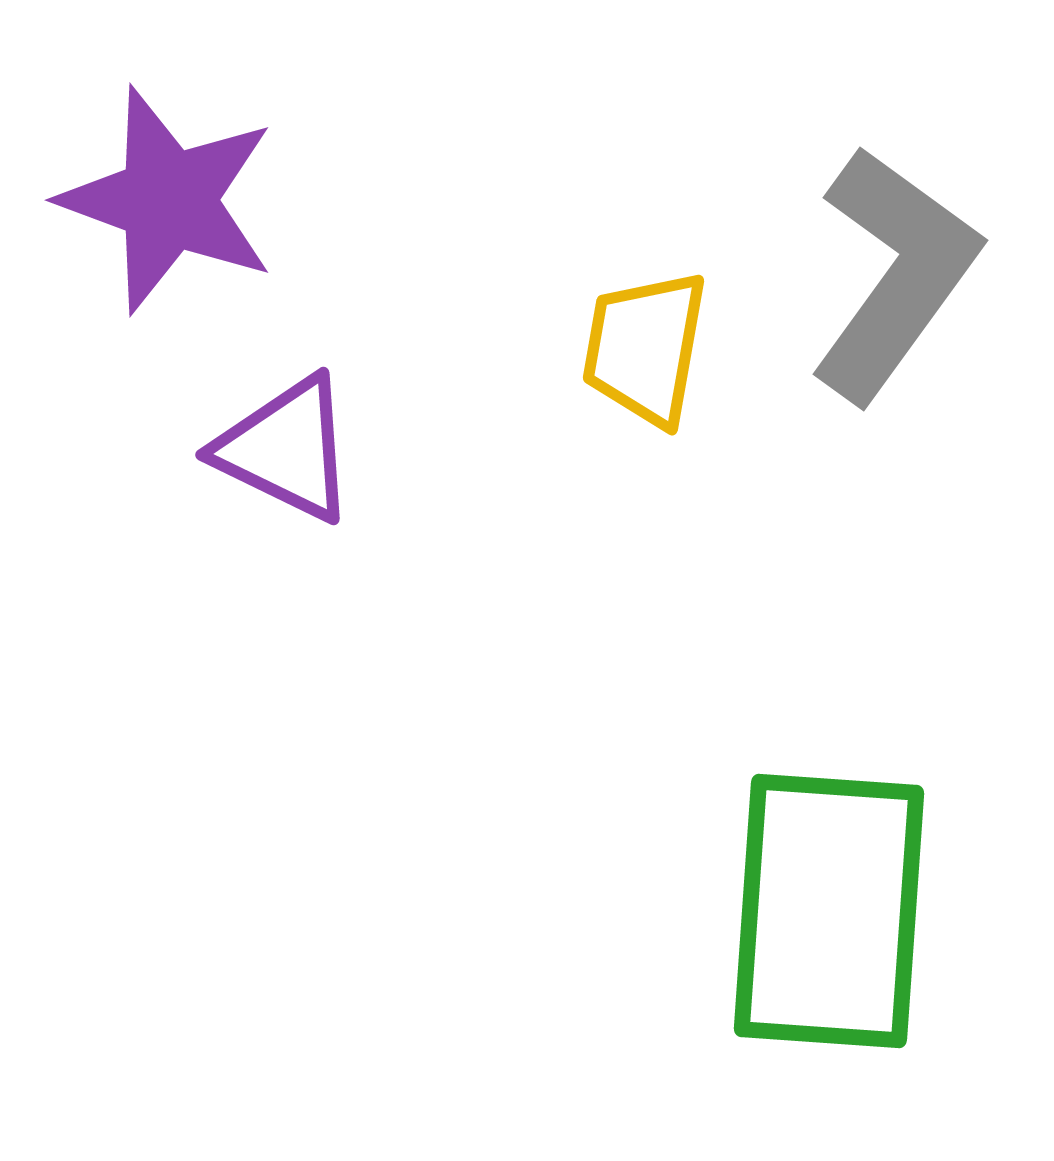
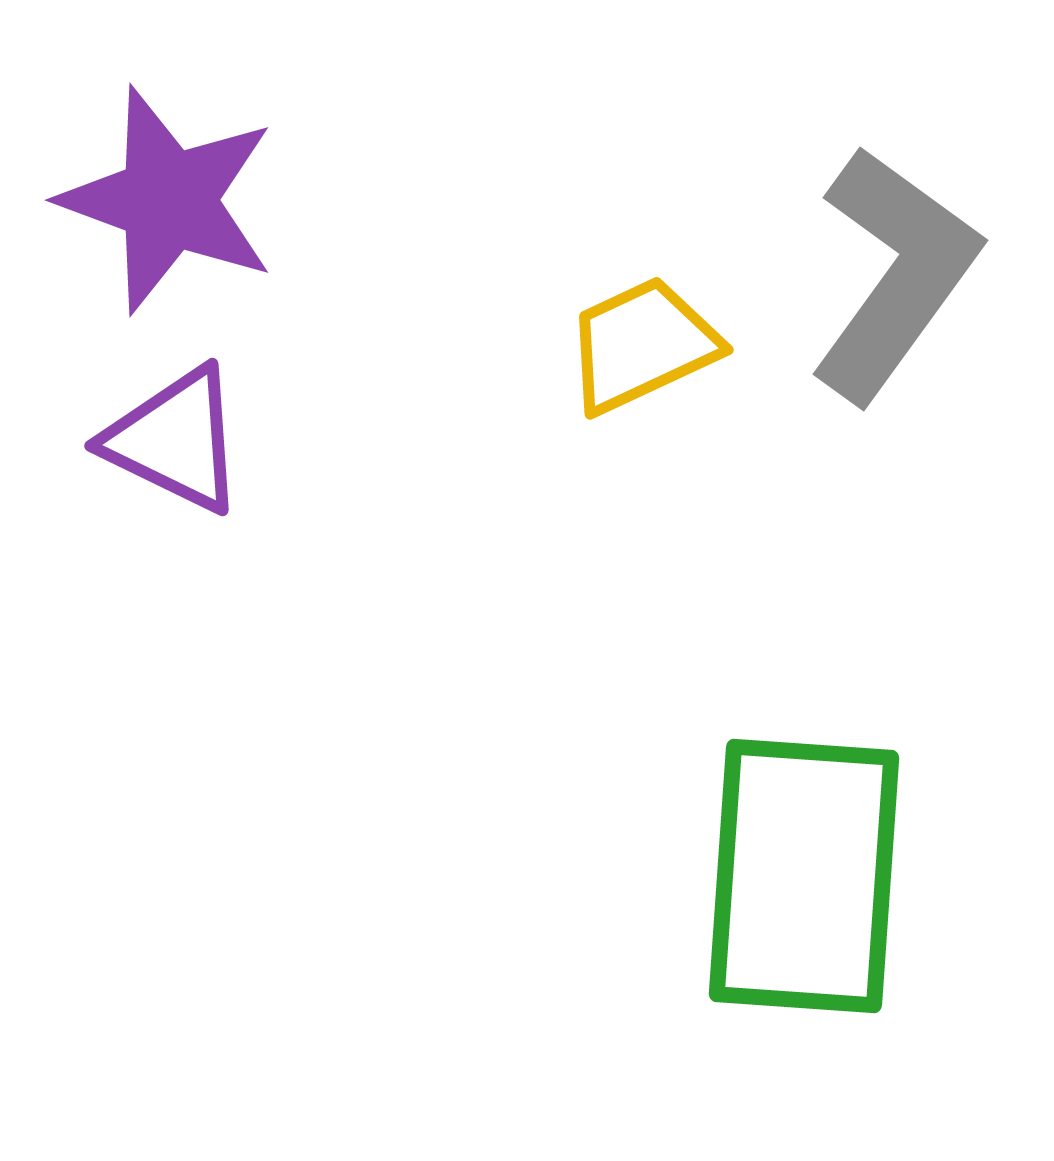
yellow trapezoid: moved 3 px left, 3 px up; rotated 55 degrees clockwise
purple triangle: moved 111 px left, 9 px up
green rectangle: moved 25 px left, 35 px up
